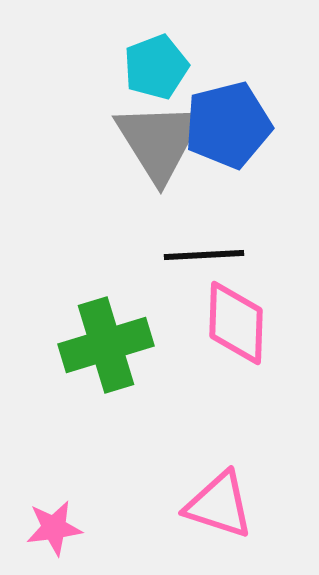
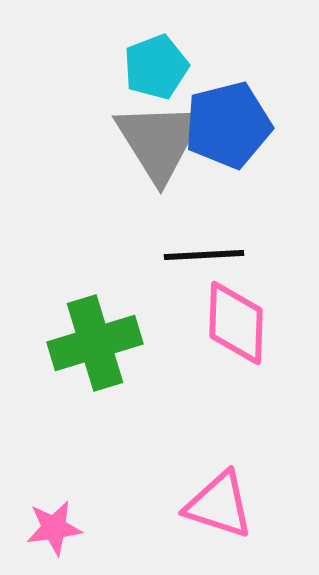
green cross: moved 11 px left, 2 px up
